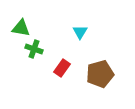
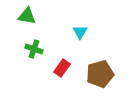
green triangle: moved 6 px right, 12 px up
